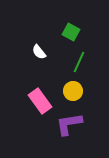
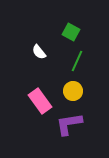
green line: moved 2 px left, 1 px up
